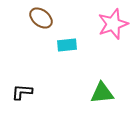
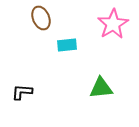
brown ellipse: rotated 30 degrees clockwise
pink star: rotated 12 degrees counterclockwise
green triangle: moved 1 px left, 5 px up
